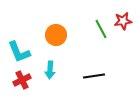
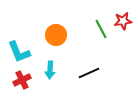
black line: moved 5 px left, 3 px up; rotated 15 degrees counterclockwise
